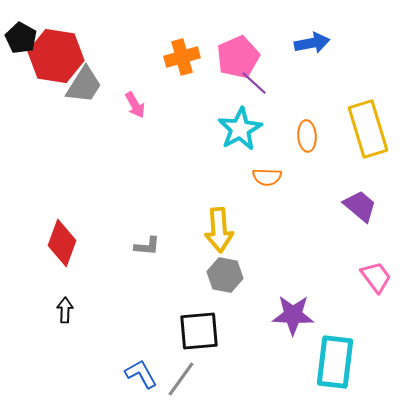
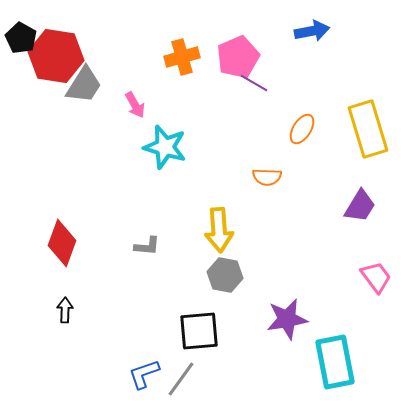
blue arrow: moved 12 px up
purple line: rotated 12 degrees counterclockwise
cyan star: moved 75 px left, 18 px down; rotated 27 degrees counterclockwise
orange ellipse: moved 5 px left, 7 px up; rotated 36 degrees clockwise
purple trapezoid: rotated 81 degrees clockwise
purple star: moved 6 px left, 4 px down; rotated 12 degrees counterclockwise
cyan rectangle: rotated 18 degrees counterclockwise
blue L-shape: moved 3 px right; rotated 80 degrees counterclockwise
